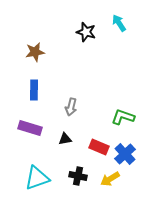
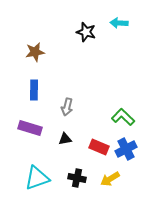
cyan arrow: rotated 54 degrees counterclockwise
gray arrow: moved 4 px left
green L-shape: rotated 25 degrees clockwise
blue cross: moved 1 px right, 5 px up; rotated 15 degrees clockwise
black cross: moved 1 px left, 2 px down
